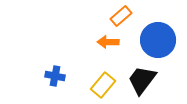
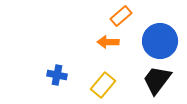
blue circle: moved 2 px right, 1 px down
blue cross: moved 2 px right, 1 px up
black trapezoid: moved 15 px right
